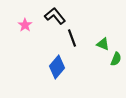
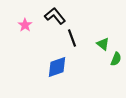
green triangle: rotated 16 degrees clockwise
blue diamond: rotated 30 degrees clockwise
